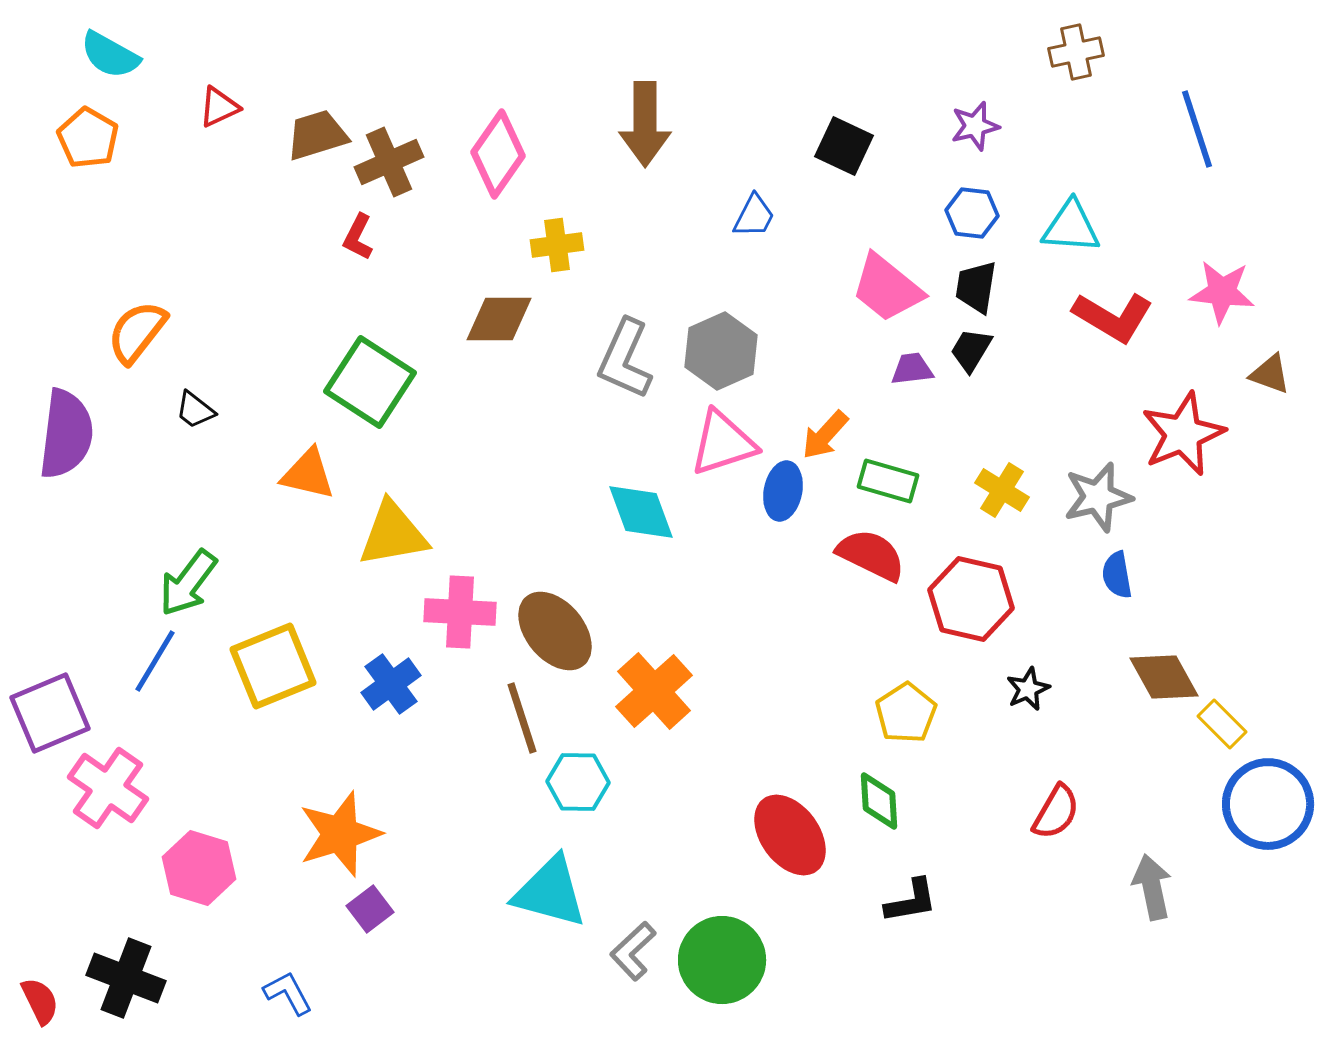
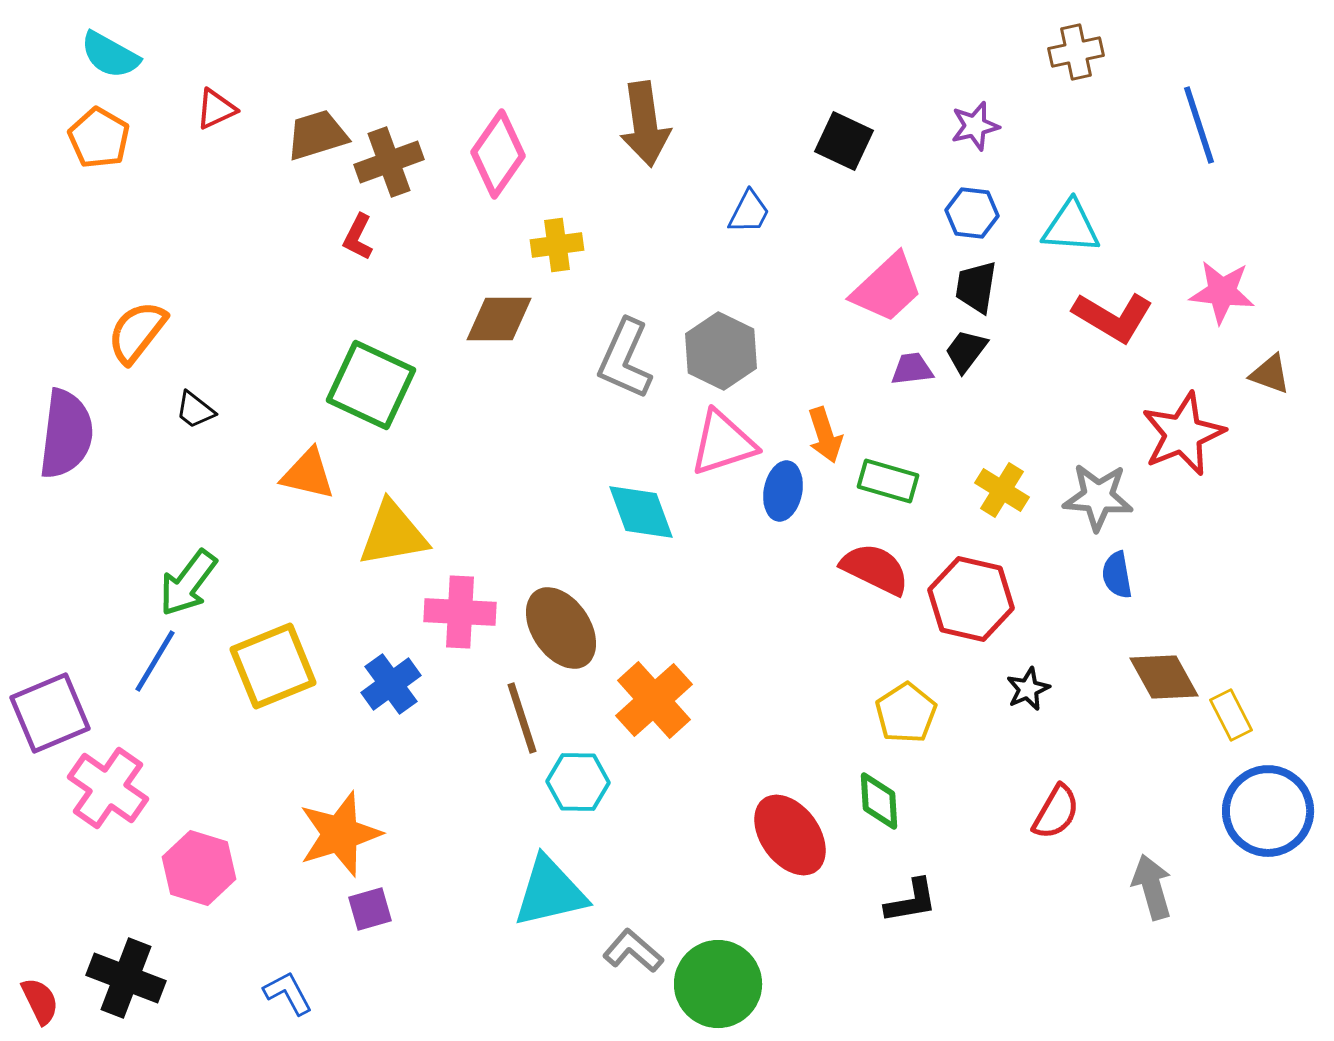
red triangle at (219, 107): moved 3 px left, 2 px down
brown arrow at (645, 124): rotated 8 degrees counterclockwise
blue line at (1197, 129): moved 2 px right, 4 px up
orange pentagon at (88, 138): moved 11 px right
black square at (844, 146): moved 5 px up
brown cross at (389, 162): rotated 4 degrees clockwise
blue trapezoid at (754, 216): moved 5 px left, 4 px up
pink trapezoid at (887, 288): rotated 82 degrees counterclockwise
black trapezoid at (971, 350): moved 5 px left, 1 px down; rotated 6 degrees clockwise
gray hexagon at (721, 351): rotated 10 degrees counterclockwise
green square at (370, 382): moved 1 px right, 3 px down; rotated 8 degrees counterclockwise
orange arrow at (825, 435): rotated 60 degrees counterclockwise
gray star at (1098, 497): rotated 18 degrees clockwise
red semicircle at (871, 555): moved 4 px right, 14 px down
brown ellipse at (555, 631): moved 6 px right, 3 px up; rotated 6 degrees clockwise
orange cross at (654, 691): moved 9 px down
yellow rectangle at (1222, 724): moved 9 px right, 9 px up; rotated 18 degrees clockwise
blue circle at (1268, 804): moved 7 px down
gray arrow at (1152, 887): rotated 4 degrees counterclockwise
cyan triangle at (550, 892): rotated 28 degrees counterclockwise
purple square at (370, 909): rotated 21 degrees clockwise
gray L-shape at (633, 951): rotated 84 degrees clockwise
green circle at (722, 960): moved 4 px left, 24 px down
